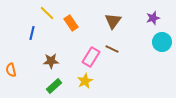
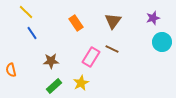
yellow line: moved 21 px left, 1 px up
orange rectangle: moved 5 px right
blue line: rotated 48 degrees counterclockwise
yellow star: moved 4 px left, 2 px down
